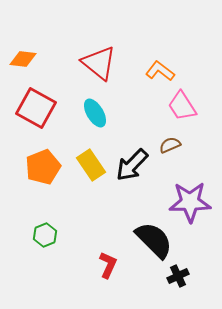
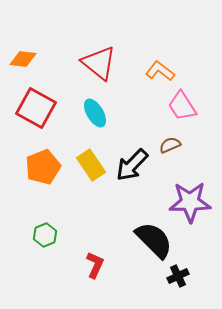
red L-shape: moved 13 px left
